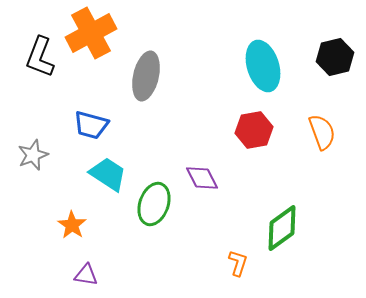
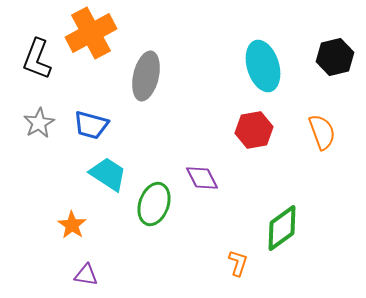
black L-shape: moved 3 px left, 2 px down
gray star: moved 6 px right, 32 px up; rotated 8 degrees counterclockwise
